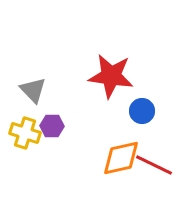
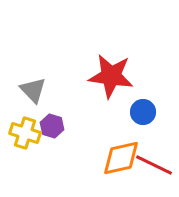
blue circle: moved 1 px right, 1 px down
purple hexagon: rotated 15 degrees clockwise
